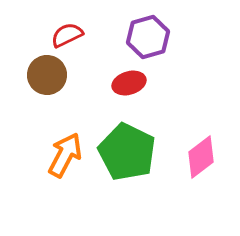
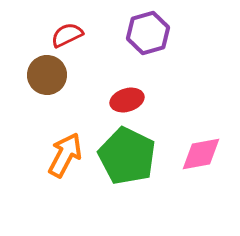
purple hexagon: moved 4 px up
red ellipse: moved 2 px left, 17 px down
green pentagon: moved 4 px down
pink diamond: moved 3 px up; rotated 27 degrees clockwise
